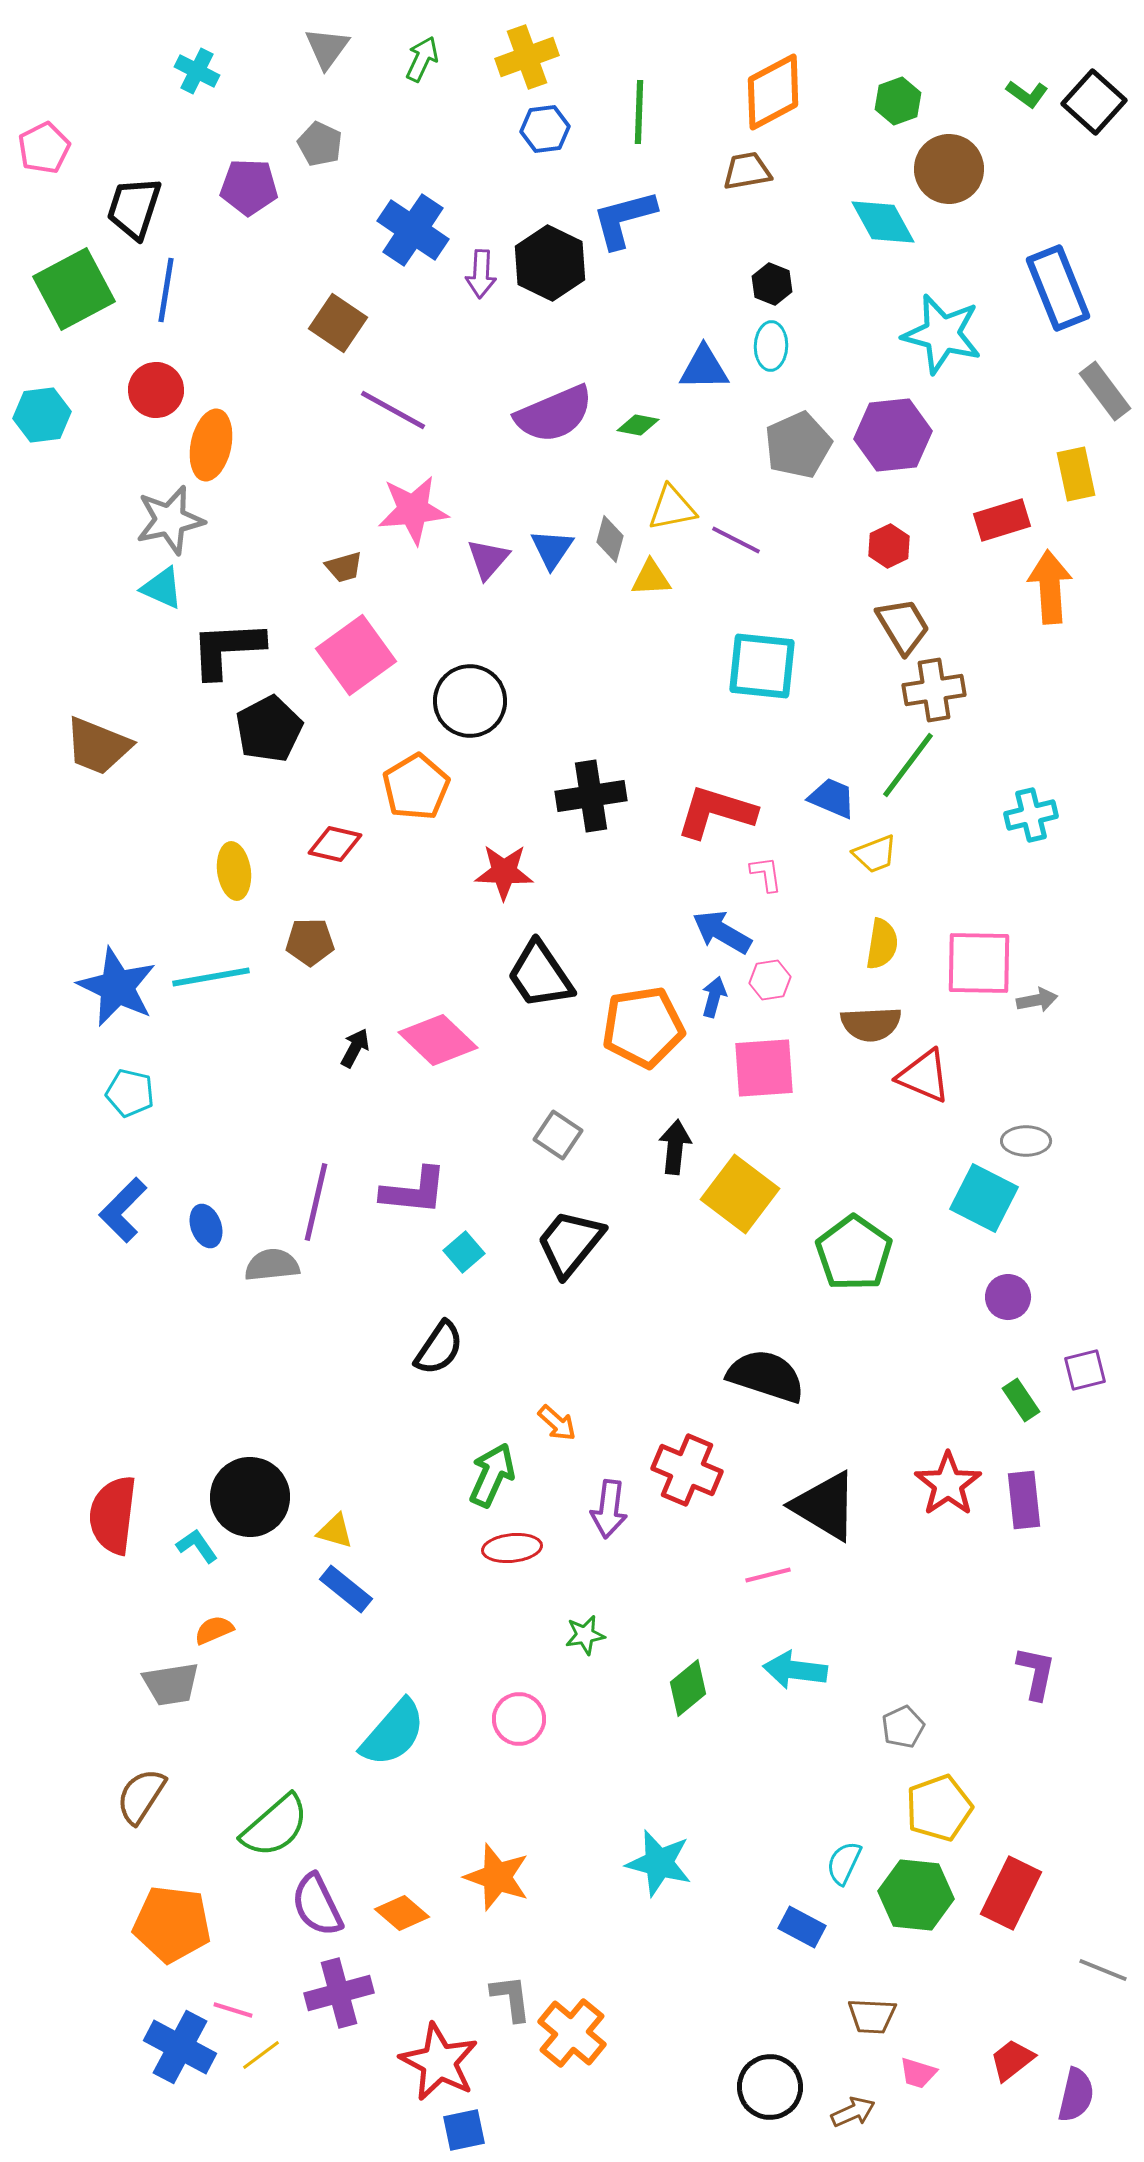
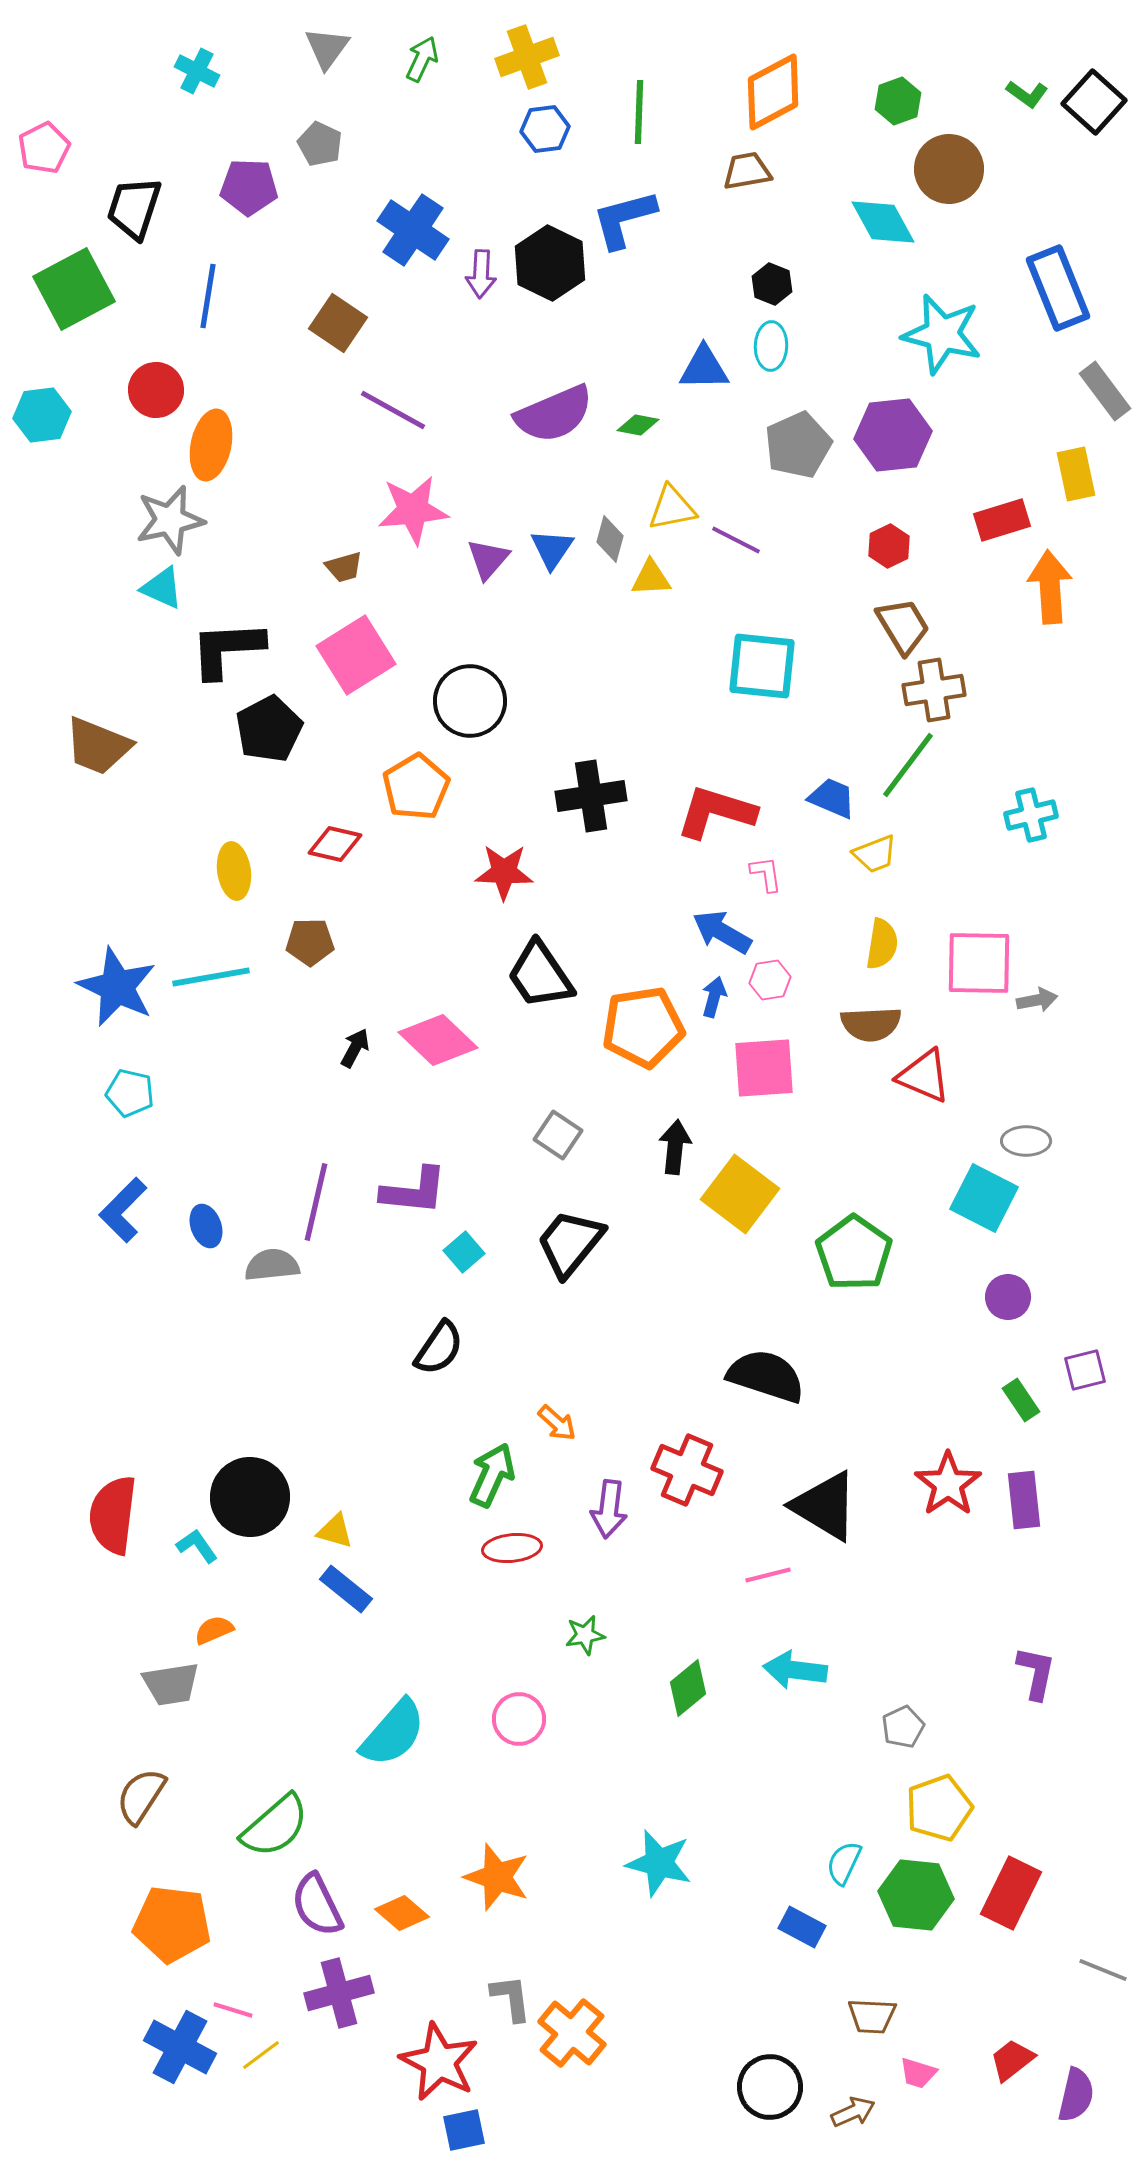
blue line at (166, 290): moved 42 px right, 6 px down
pink square at (356, 655): rotated 4 degrees clockwise
